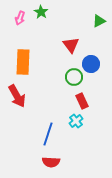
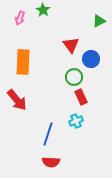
green star: moved 2 px right, 2 px up
blue circle: moved 5 px up
red arrow: moved 4 px down; rotated 10 degrees counterclockwise
red rectangle: moved 1 px left, 4 px up
cyan cross: rotated 16 degrees clockwise
